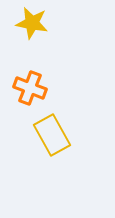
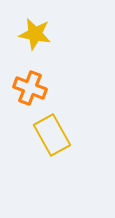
yellow star: moved 3 px right, 11 px down
